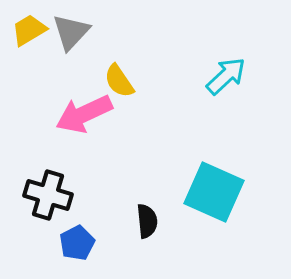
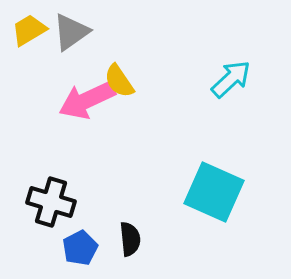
gray triangle: rotated 12 degrees clockwise
cyan arrow: moved 5 px right, 3 px down
pink arrow: moved 3 px right, 14 px up
black cross: moved 3 px right, 7 px down
black semicircle: moved 17 px left, 18 px down
blue pentagon: moved 3 px right, 5 px down
